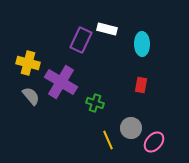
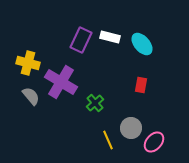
white rectangle: moved 3 px right, 8 px down
cyan ellipse: rotated 40 degrees counterclockwise
green cross: rotated 30 degrees clockwise
